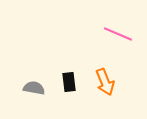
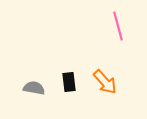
pink line: moved 8 px up; rotated 52 degrees clockwise
orange arrow: rotated 20 degrees counterclockwise
